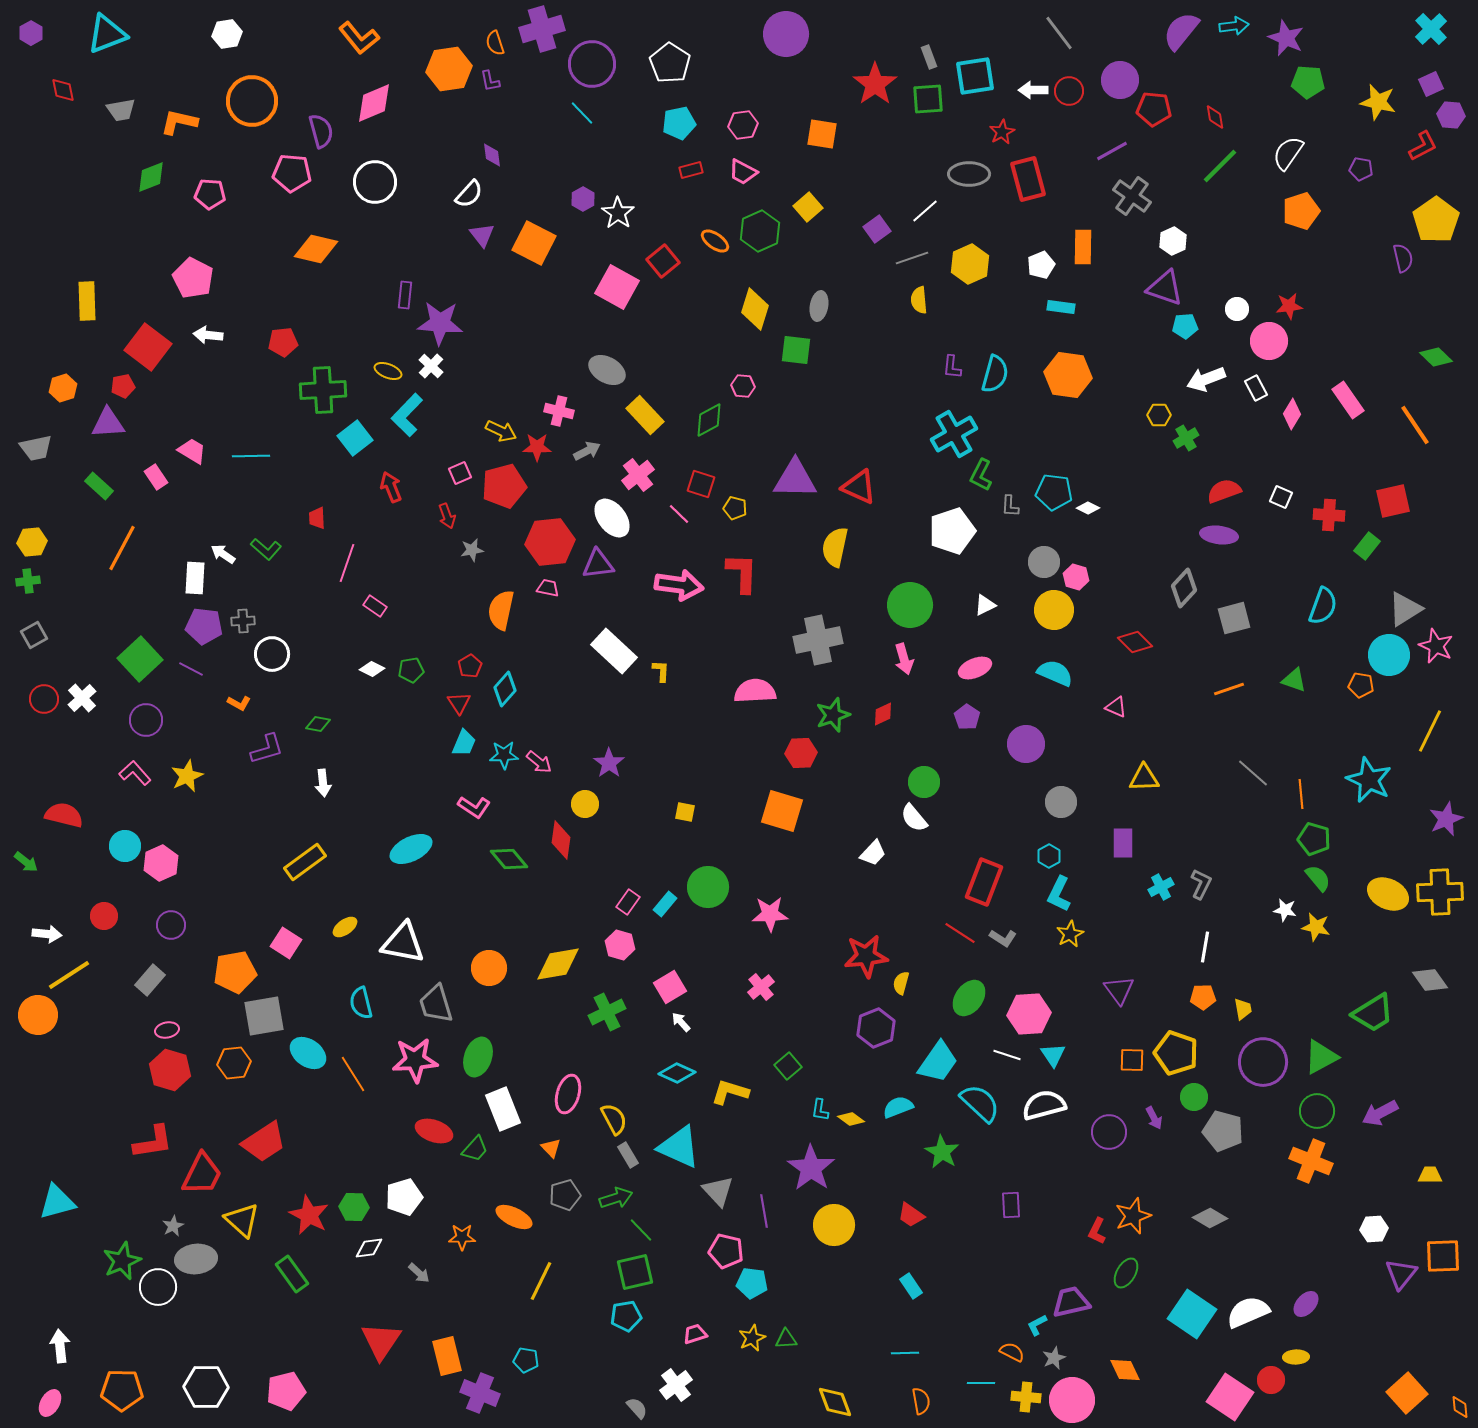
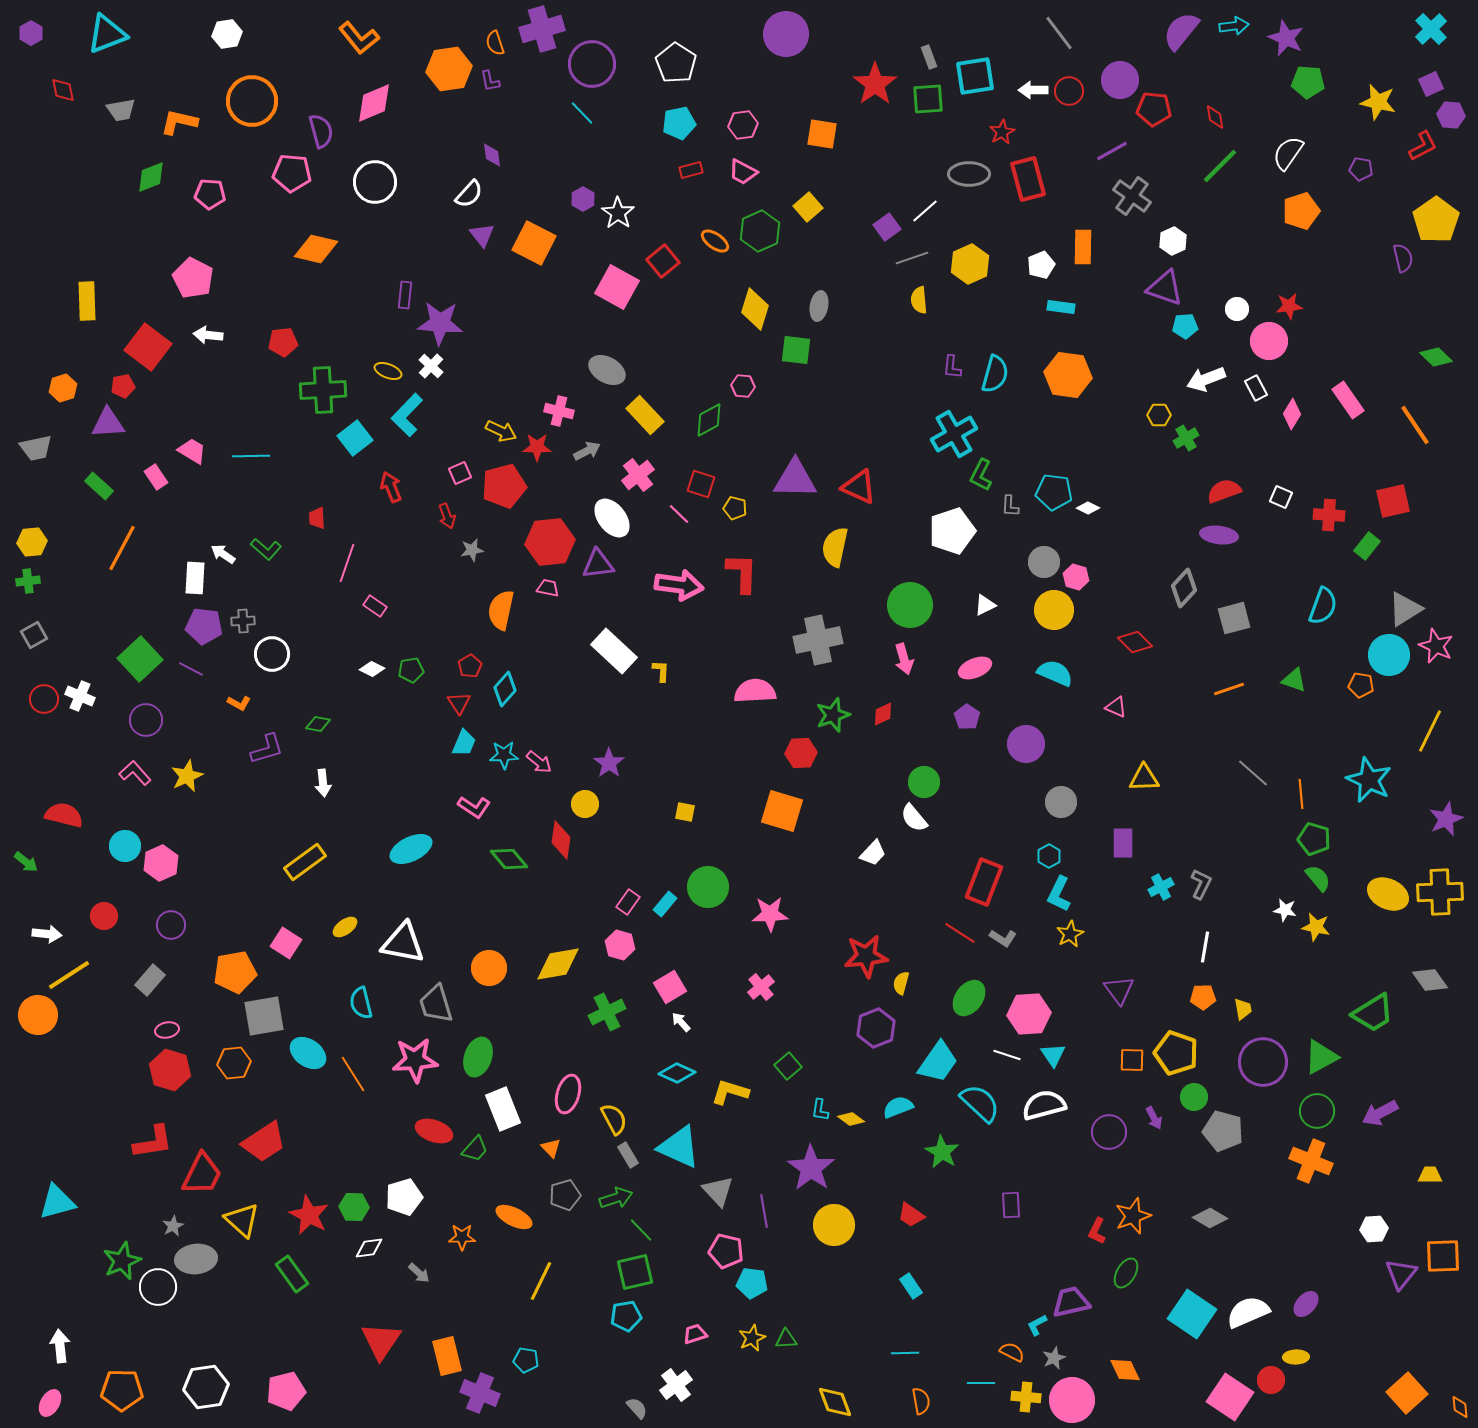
white pentagon at (670, 63): moved 6 px right
purple square at (877, 229): moved 10 px right, 2 px up
white cross at (82, 698): moved 2 px left, 2 px up; rotated 24 degrees counterclockwise
white hexagon at (206, 1387): rotated 9 degrees counterclockwise
